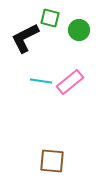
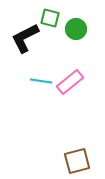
green circle: moved 3 px left, 1 px up
brown square: moved 25 px right; rotated 20 degrees counterclockwise
